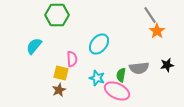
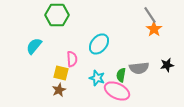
orange star: moved 3 px left, 2 px up
